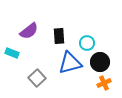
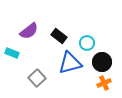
black rectangle: rotated 49 degrees counterclockwise
black circle: moved 2 px right
